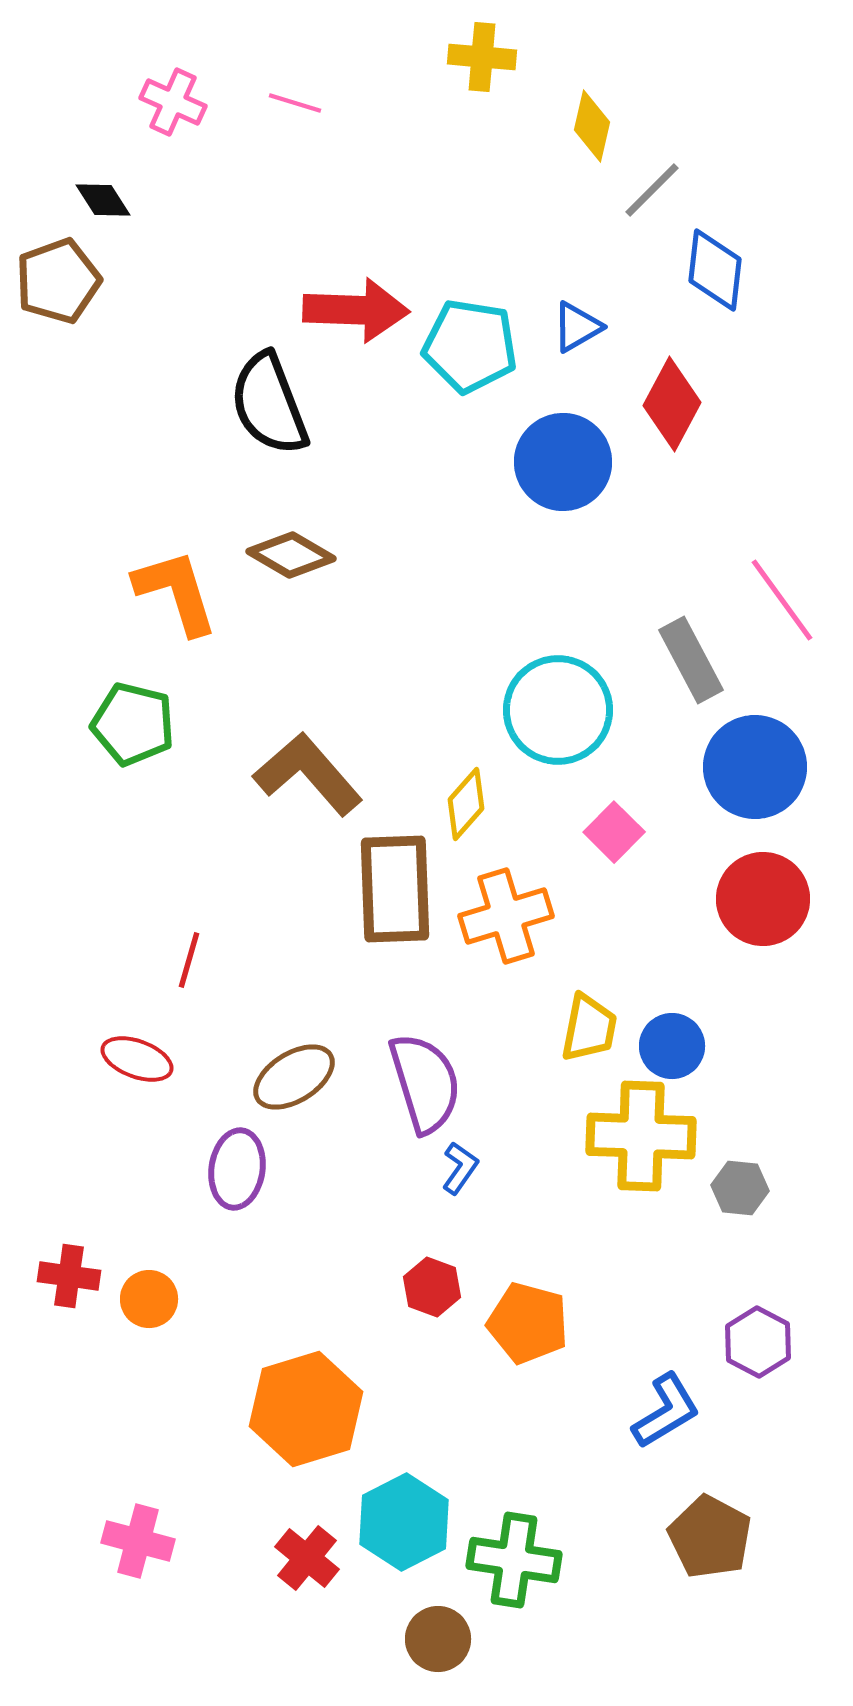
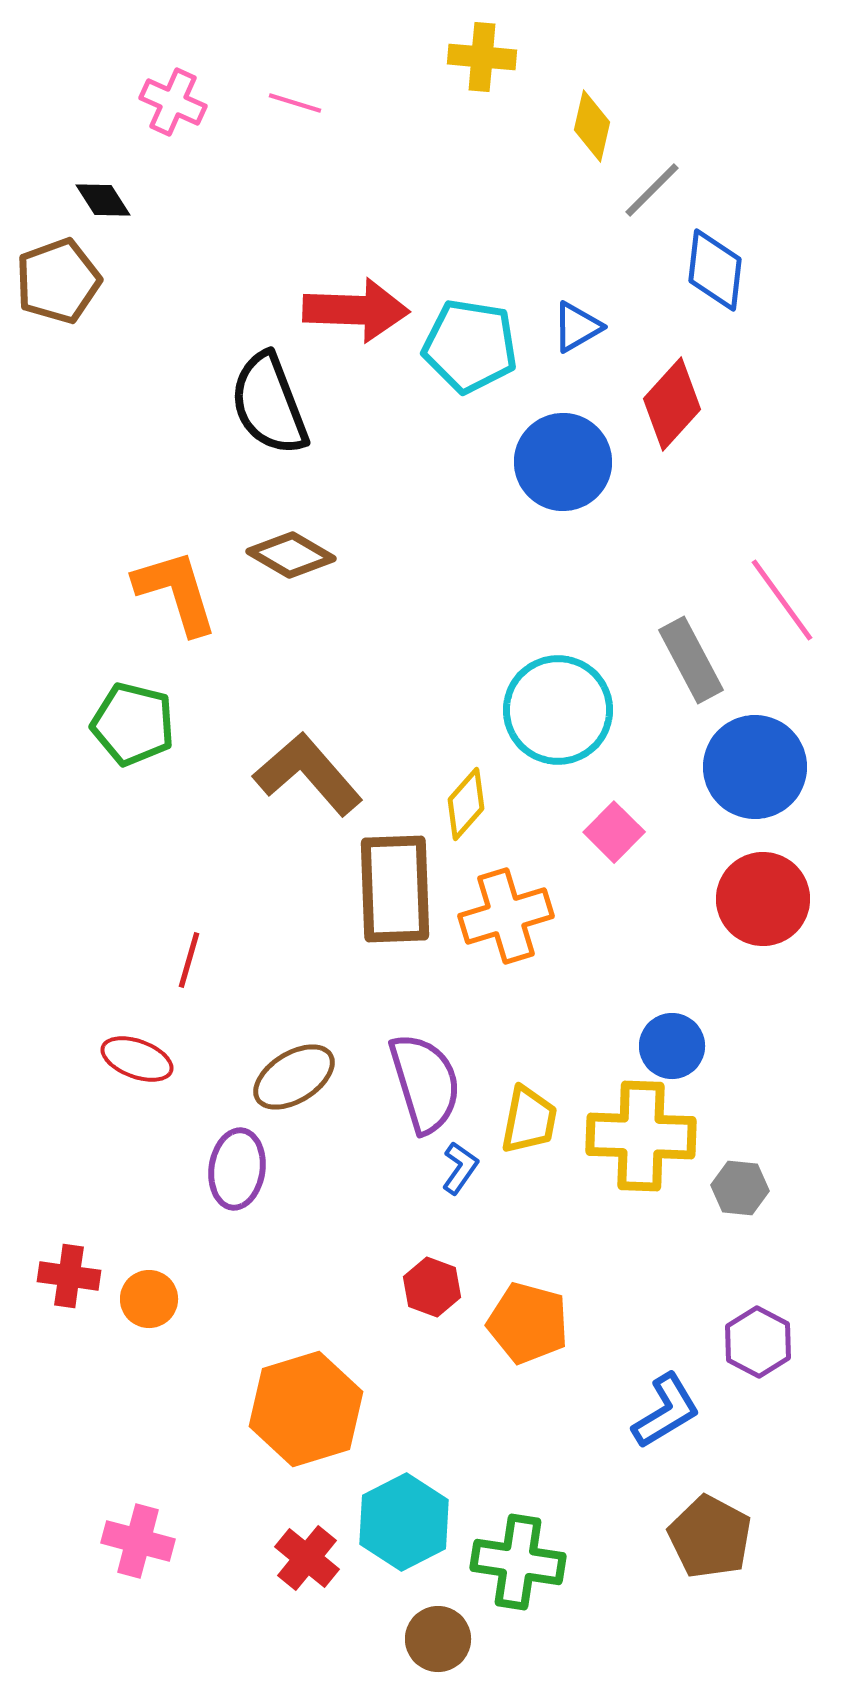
red diamond at (672, 404): rotated 14 degrees clockwise
yellow trapezoid at (589, 1028): moved 60 px left, 92 px down
green cross at (514, 1560): moved 4 px right, 2 px down
